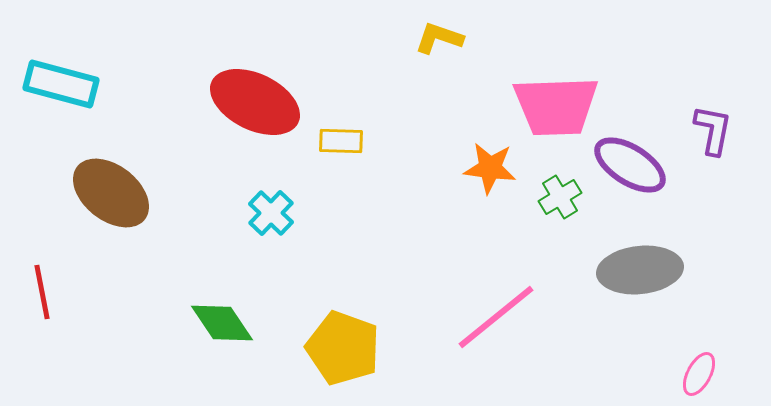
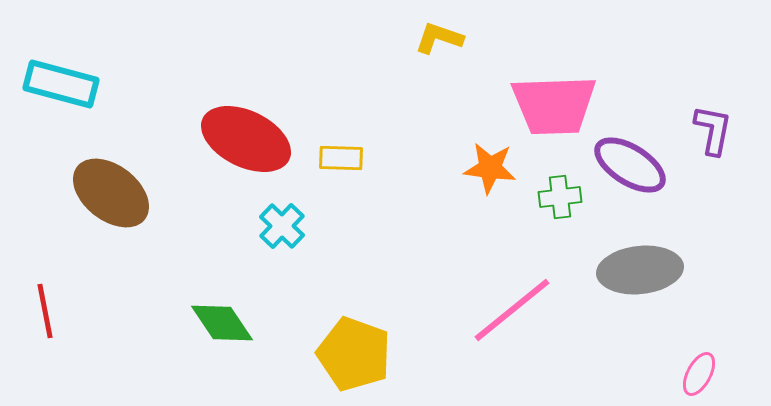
red ellipse: moved 9 px left, 37 px down
pink trapezoid: moved 2 px left, 1 px up
yellow rectangle: moved 17 px down
green cross: rotated 24 degrees clockwise
cyan cross: moved 11 px right, 13 px down
red line: moved 3 px right, 19 px down
pink line: moved 16 px right, 7 px up
yellow pentagon: moved 11 px right, 6 px down
